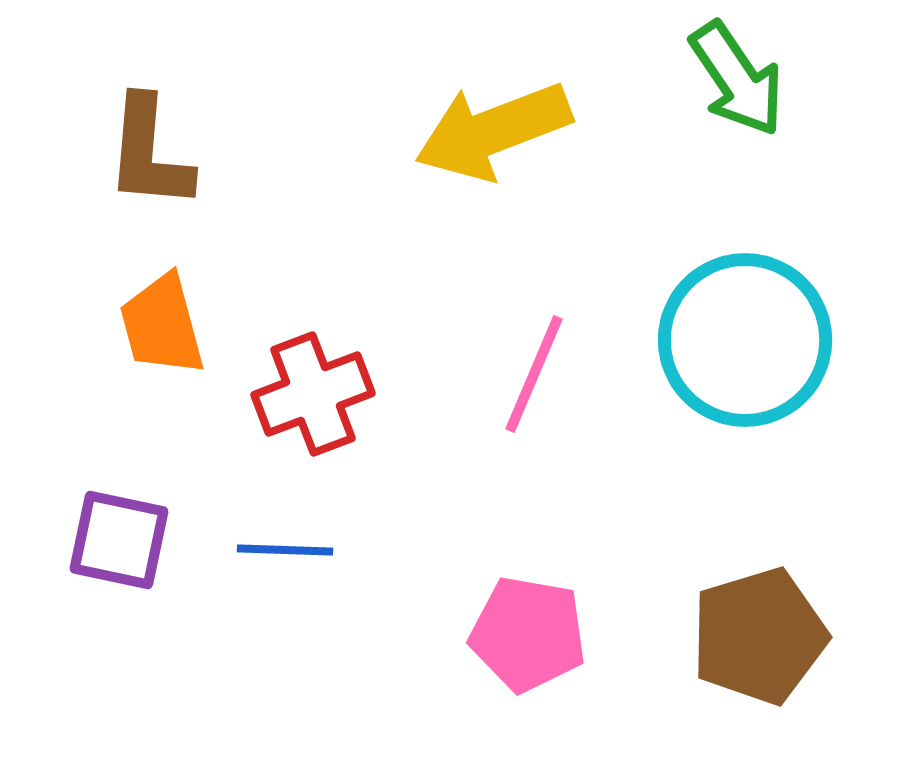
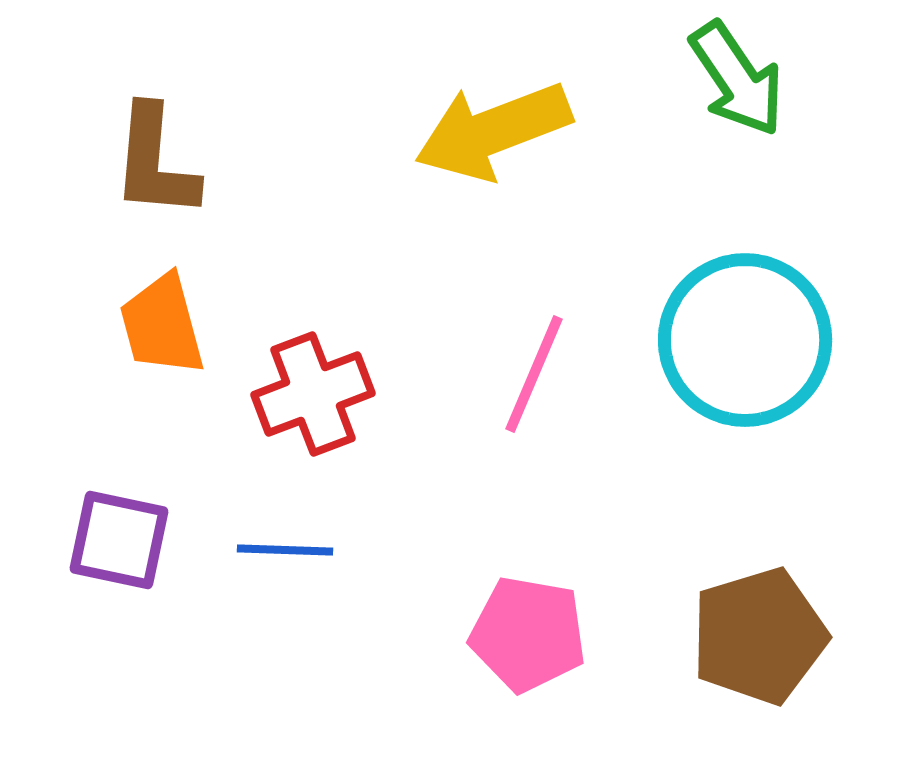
brown L-shape: moved 6 px right, 9 px down
